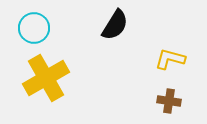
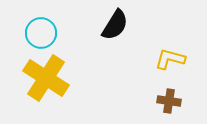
cyan circle: moved 7 px right, 5 px down
yellow cross: rotated 27 degrees counterclockwise
